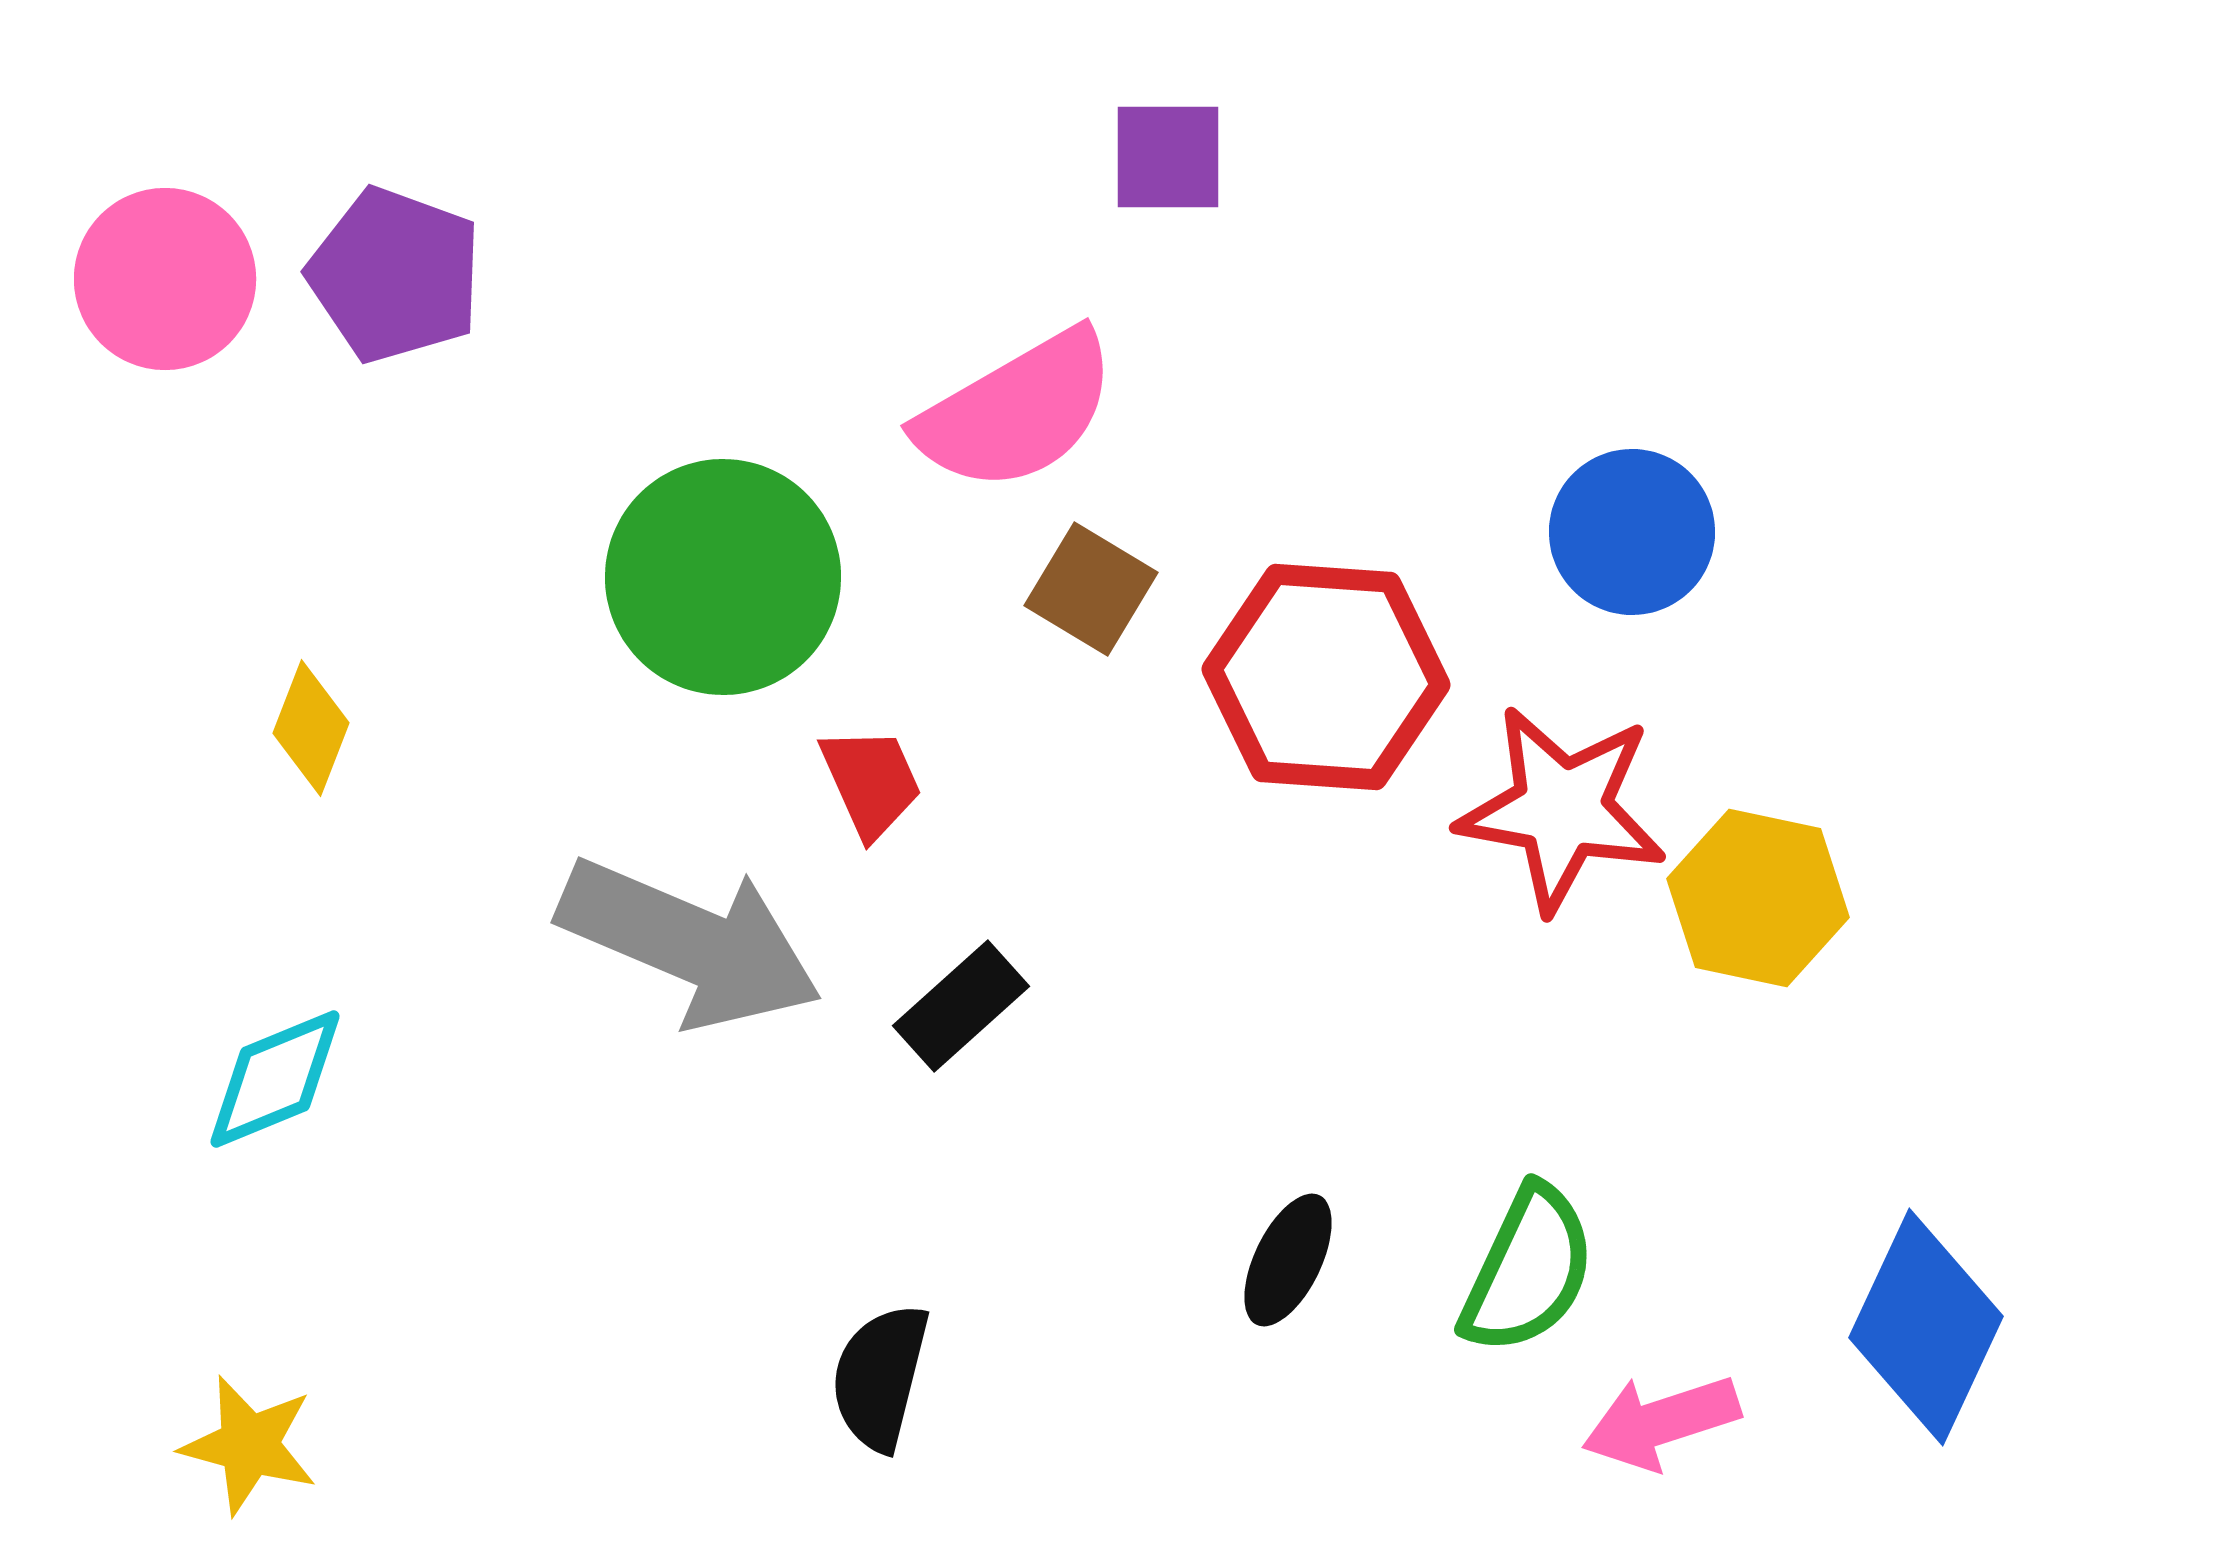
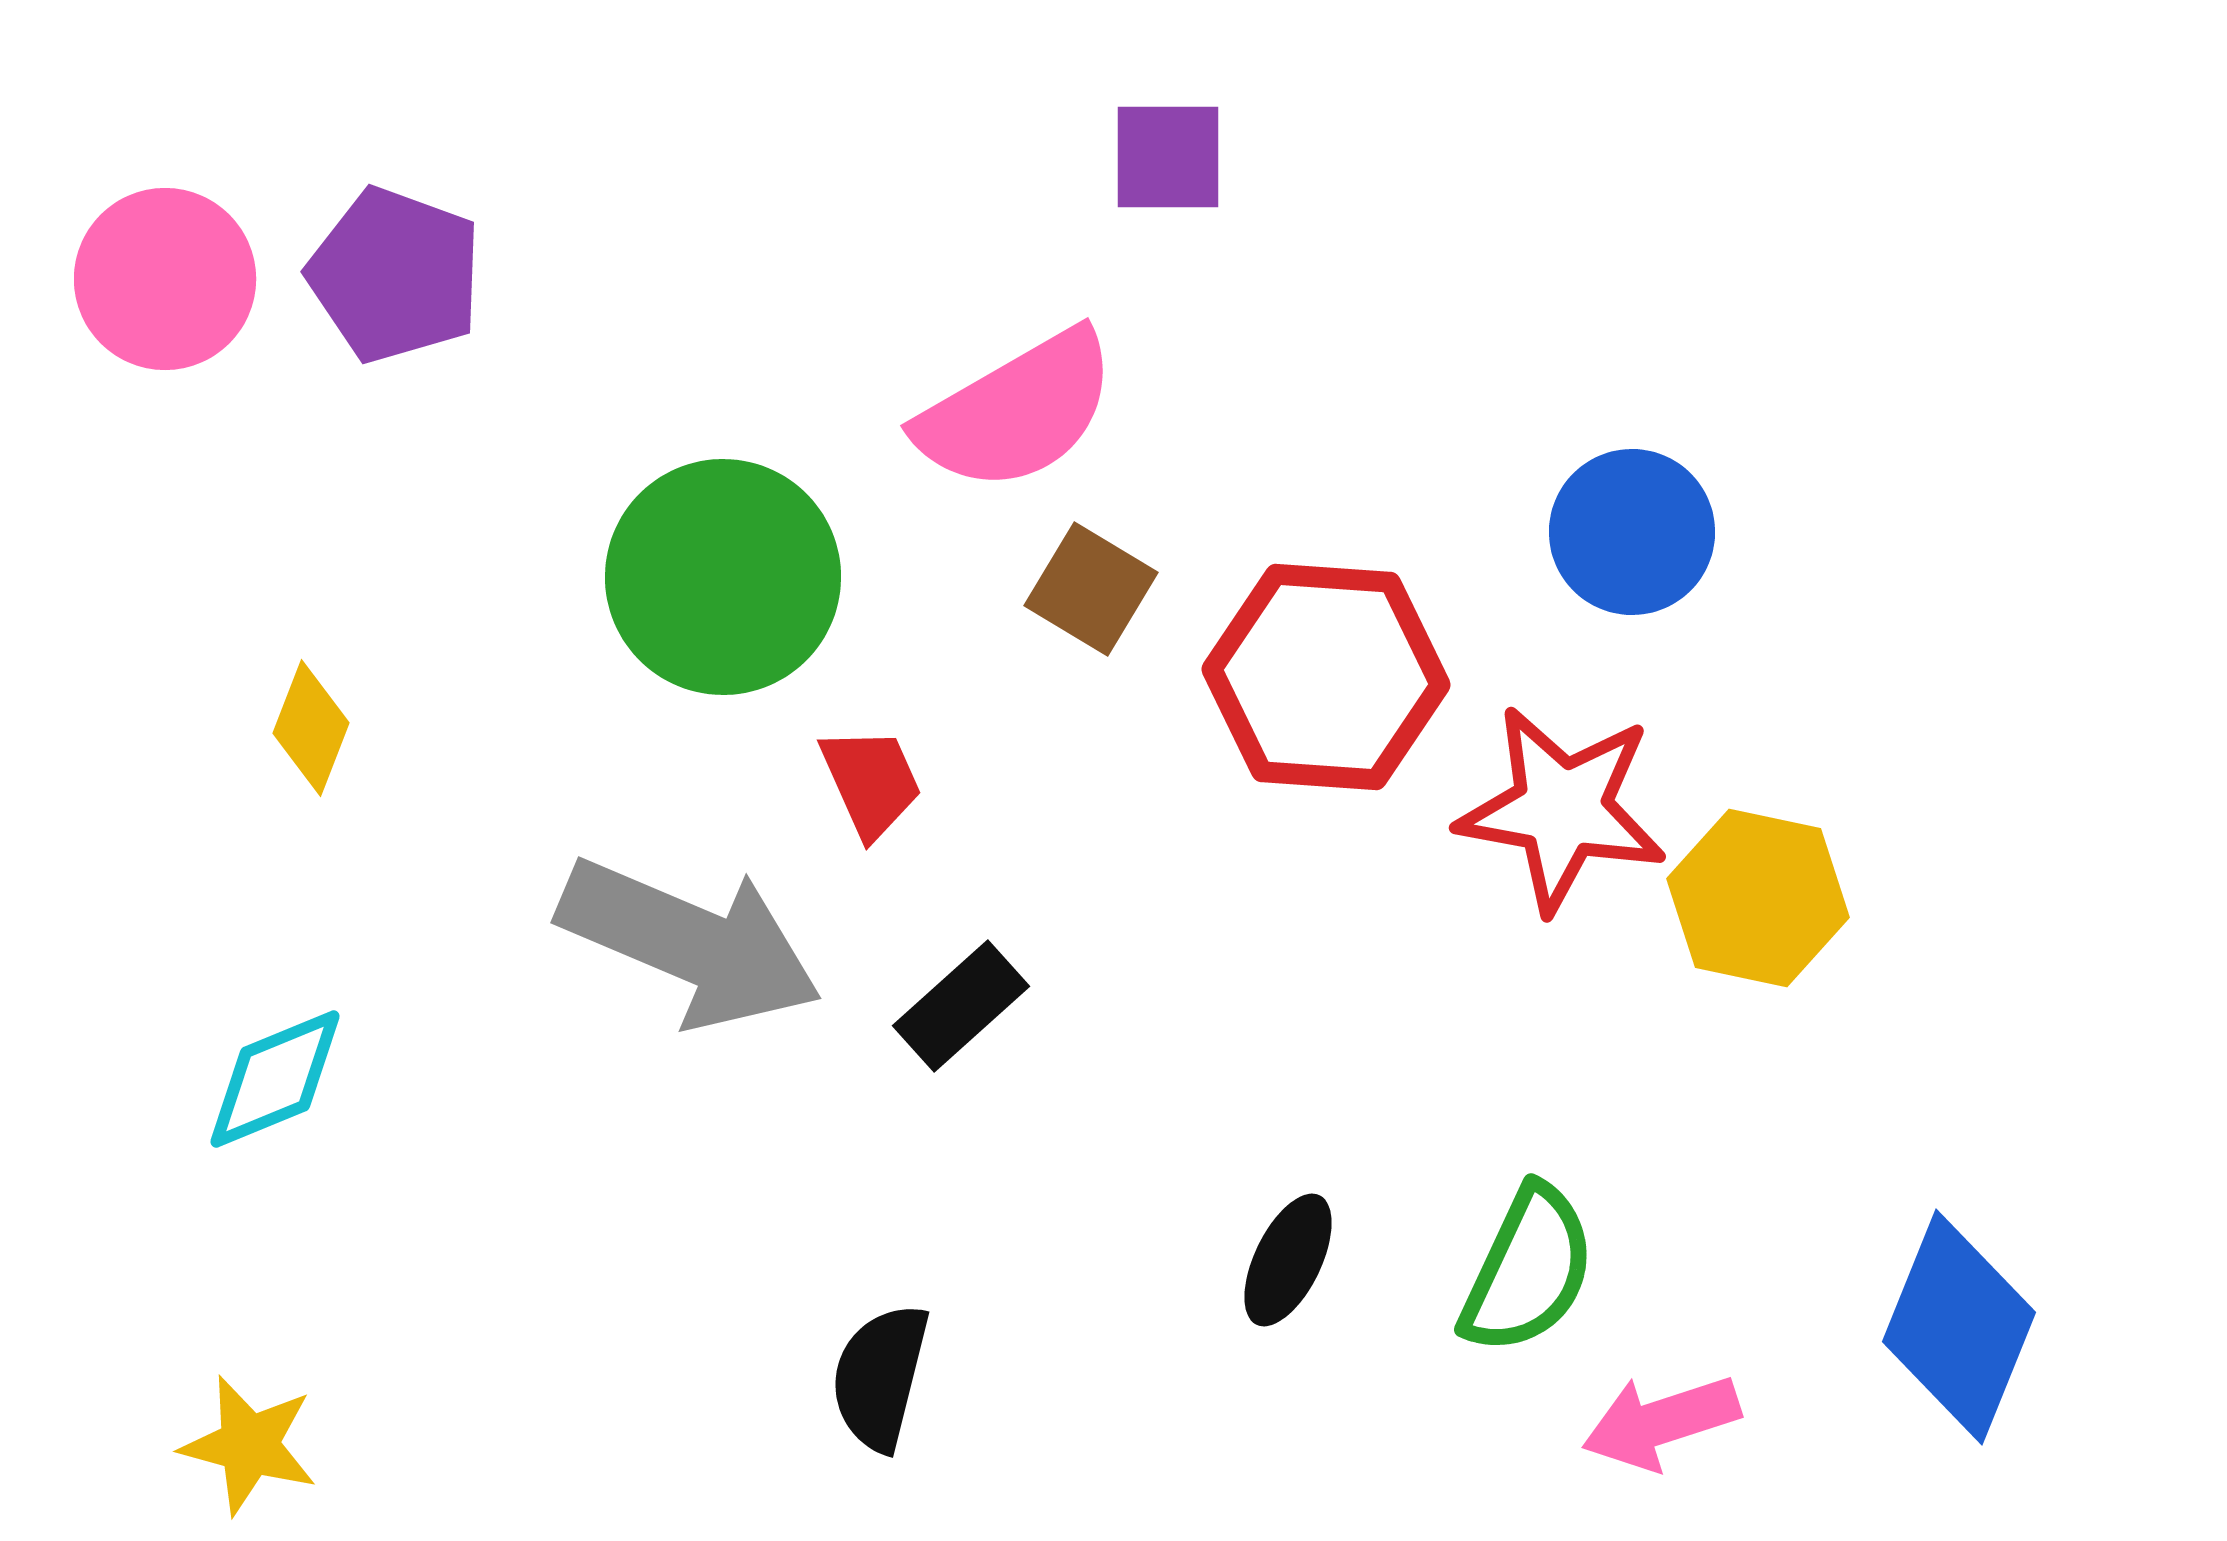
blue diamond: moved 33 px right; rotated 3 degrees counterclockwise
